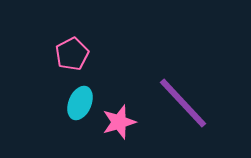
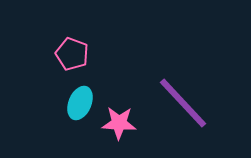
pink pentagon: rotated 24 degrees counterclockwise
pink star: moved 1 px down; rotated 20 degrees clockwise
